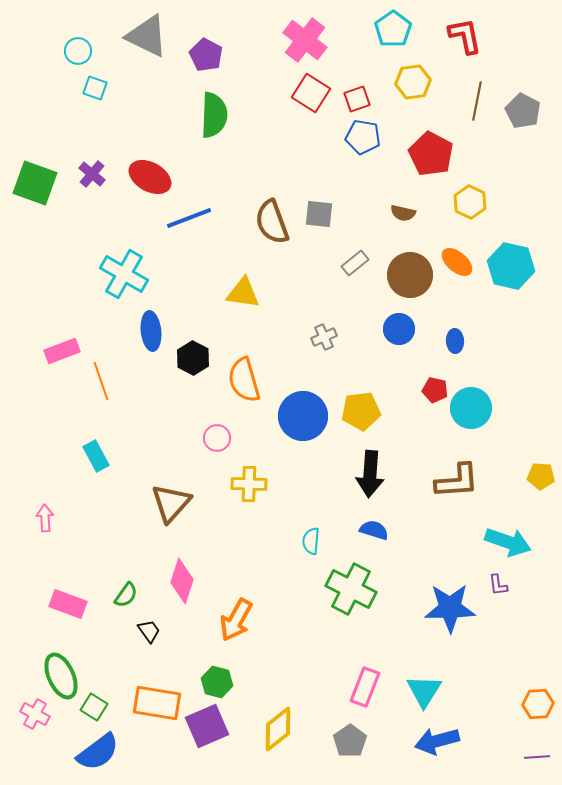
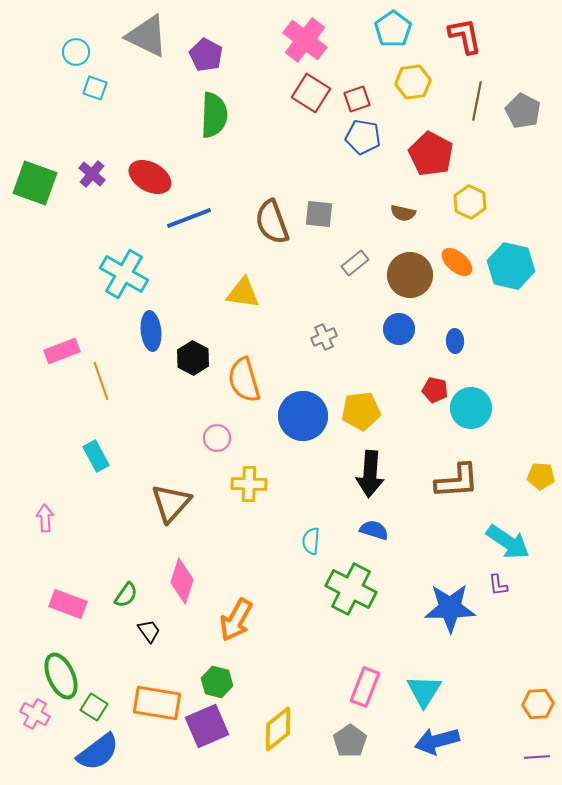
cyan circle at (78, 51): moved 2 px left, 1 px down
cyan arrow at (508, 542): rotated 15 degrees clockwise
